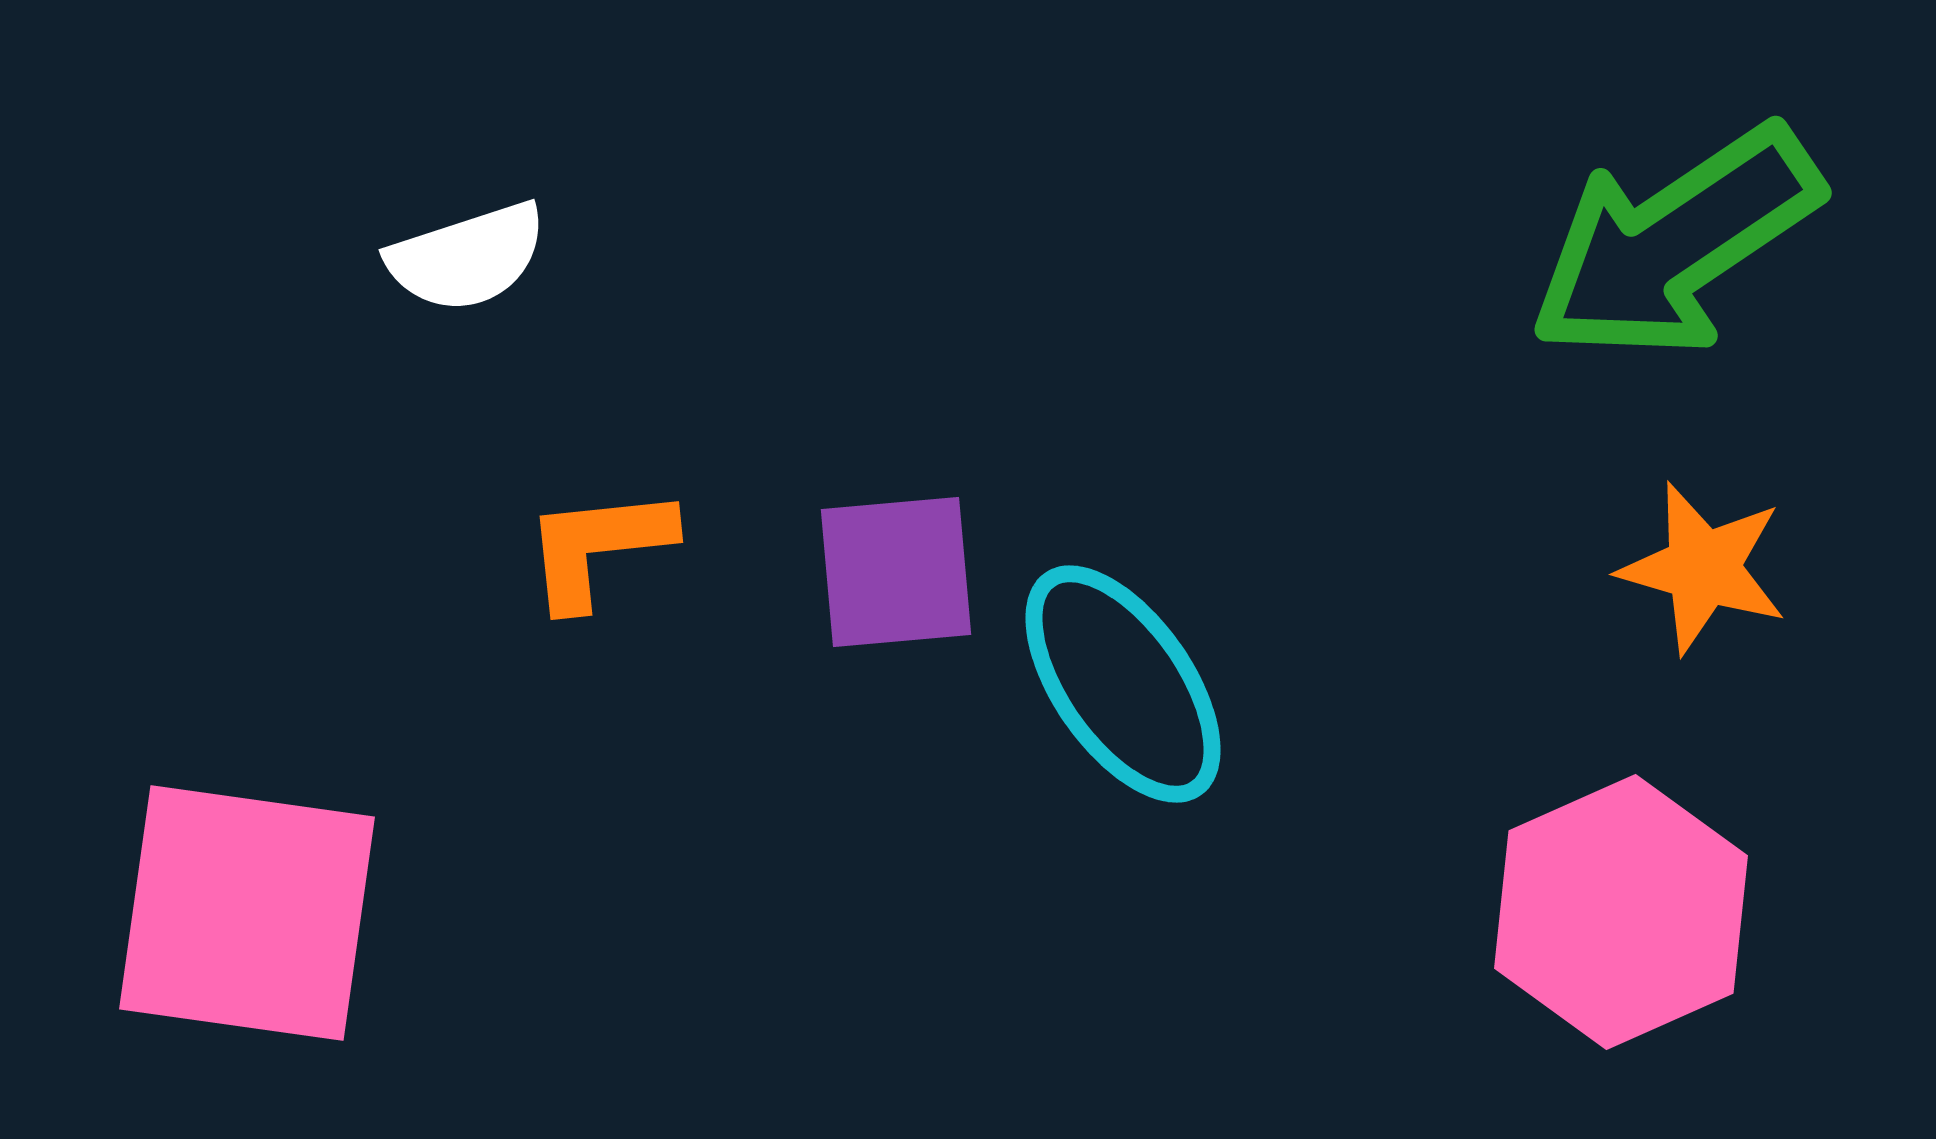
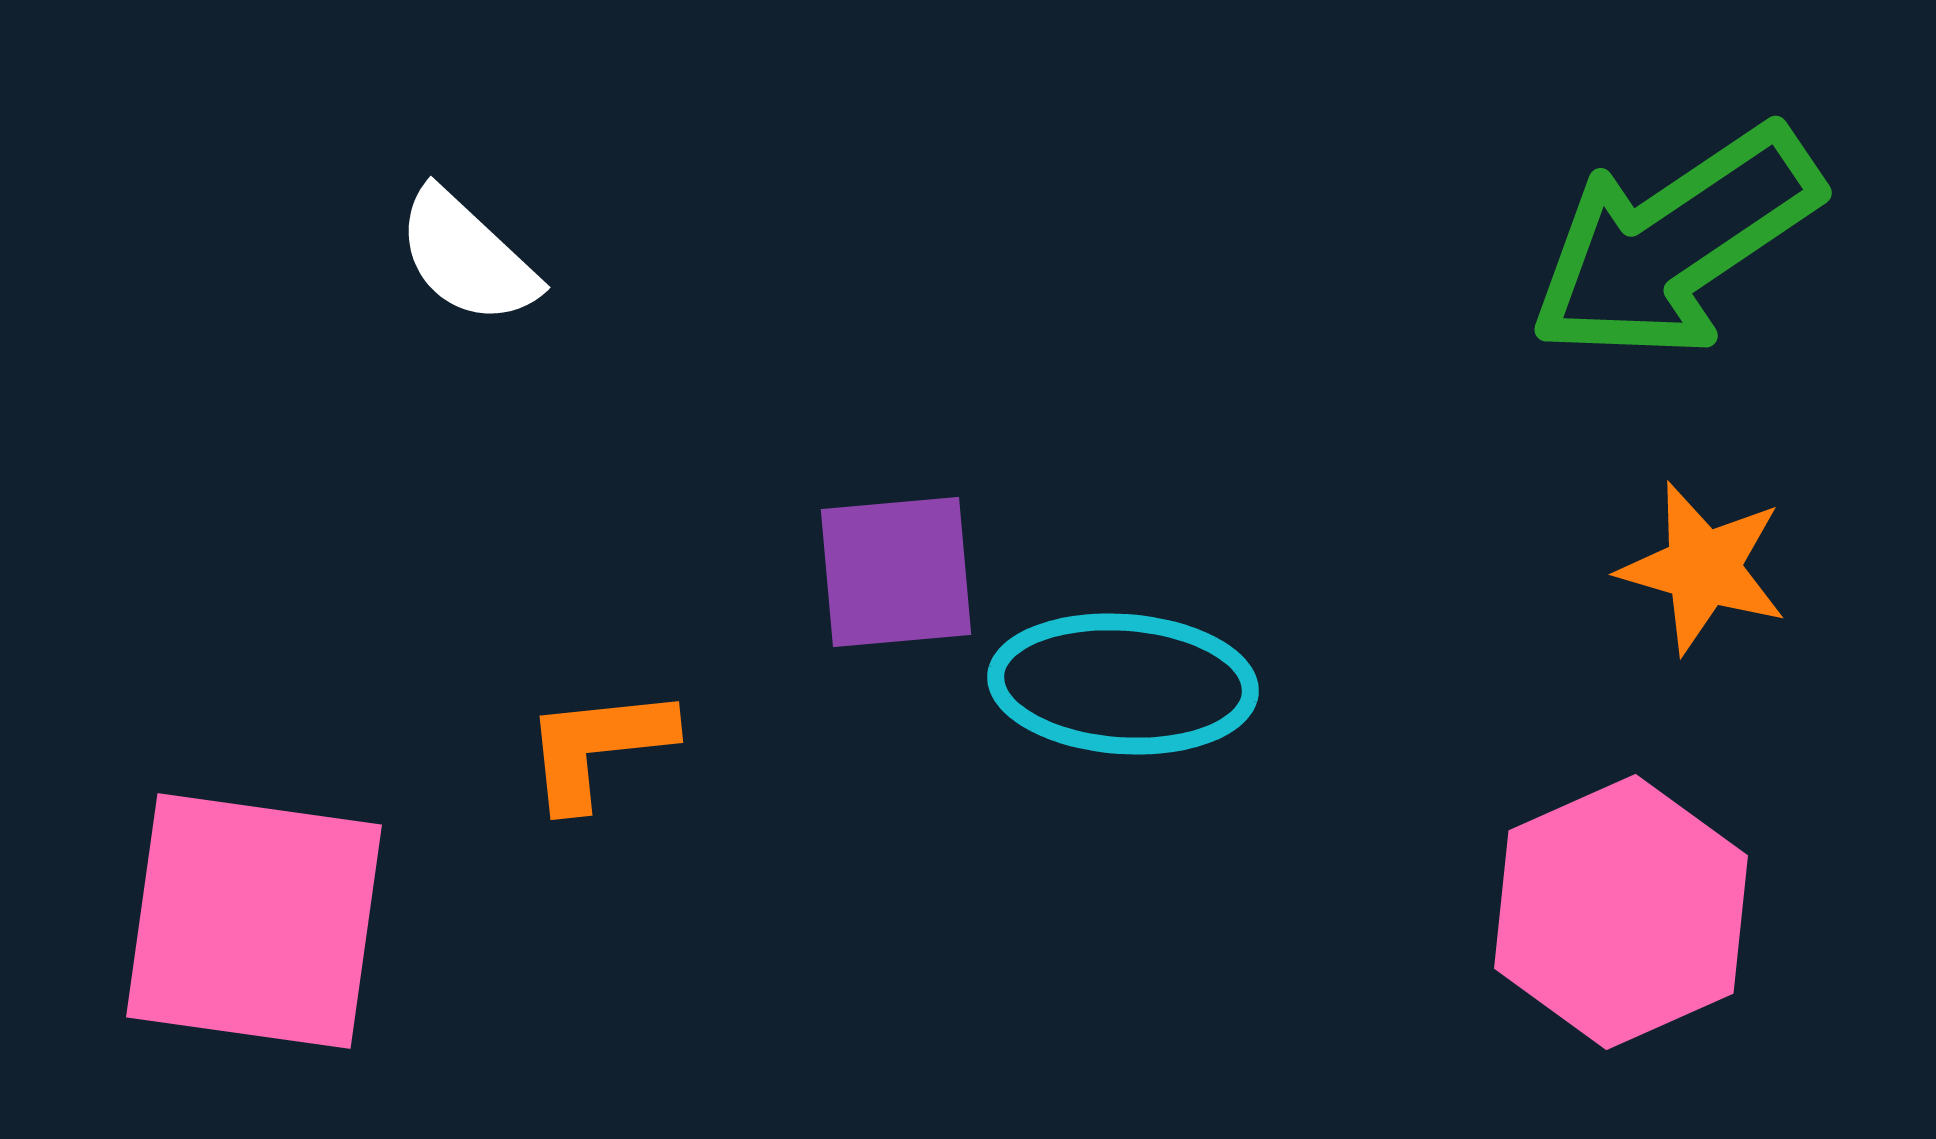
white semicircle: rotated 61 degrees clockwise
orange L-shape: moved 200 px down
cyan ellipse: rotated 51 degrees counterclockwise
pink square: moved 7 px right, 8 px down
